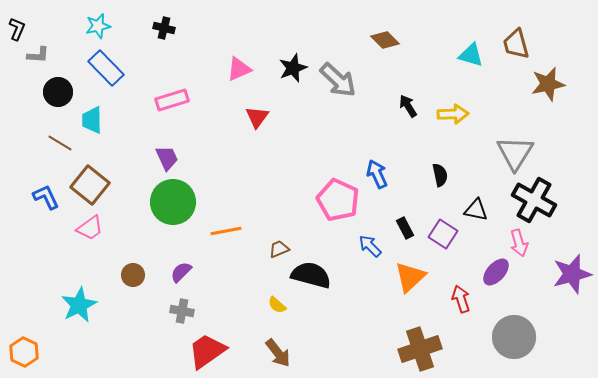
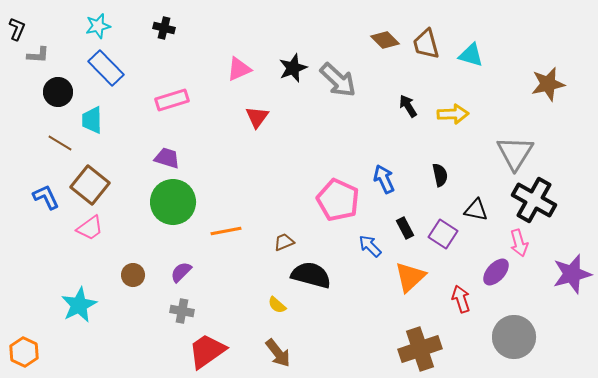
brown trapezoid at (516, 44): moved 90 px left
purple trapezoid at (167, 158): rotated 48 degrees counterclockwise
blue arrow at (377, 174): moved 7 px right, 5 px down
brown trapezoid at (279, 249): moved 5 px right, 7 px up
